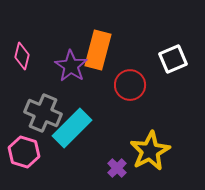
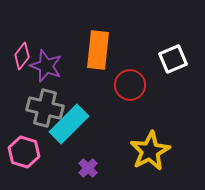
orange rectangle: rotated 9 degrees counterclockwise
pink diamond: rotated 24 degrees clockwise
purple star: moved 25 px left; rotated 12 degrees counterclockwise
gray cross: moved 2 px right, 5 px up; rotated 9 degrees counterclockwise
cyan rectangle: moved 3 px left, 4 px up
purple cross: moved 29 px left
